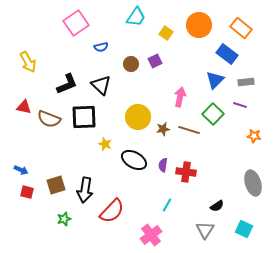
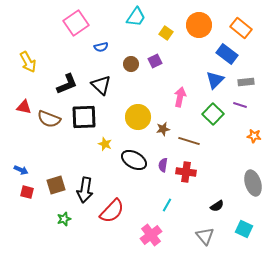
brown line: moved 11 px down
gray triangle: moved 6 px down; rotated 12 degrees counterclockwise
